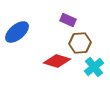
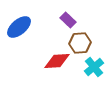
purple rectangle: rotated 21 degrees clockwise
blue ellipse: moved 2 px right, 5 px up
red diamond: rotated 20 degrees counterclockwise
